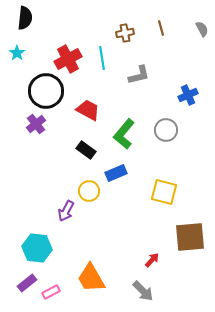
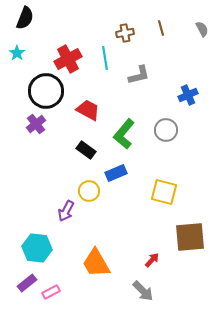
black semicircle: rotated 15 degrees clockwise
cyan line: moved 3 px right
orange trapezoid: moved 5 px right, 15 px up
